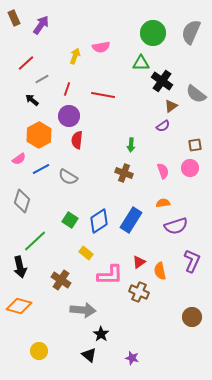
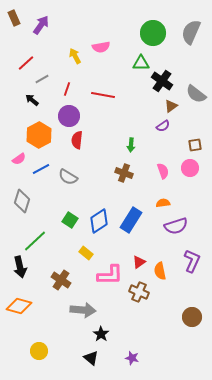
yellow arrow at (75, 56): rotated 49 degrees counterclockwise
black triangle at (89, 355): moved 2 px right, 3 px down
